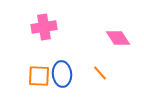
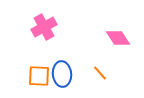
pink cross: rotated 20 degrees counterclockwise
